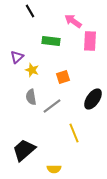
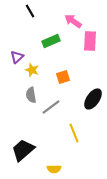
green rectangle: rotated 30 degrees counterclockwise
gray semicircle: moved 2 px up
gray line: moved 1 px left, 1 px down
black trapezoid: moved 1 px left
